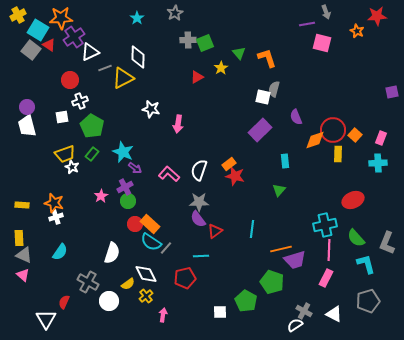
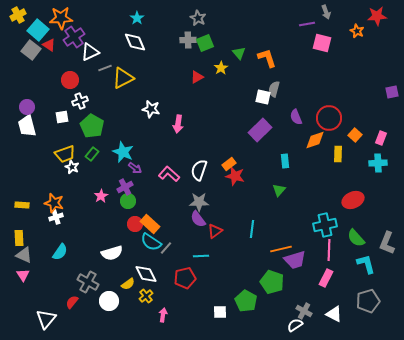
gray star at (175, 13): moved 23 px right, 5 px down; rotated 14 degrees counterclockwise
cyan square at (38, 30): rotated 10 degrees clockwise
white diamond at (138, 57): moved 3 px left, 15 px up; rotated 25 degrees counterclockwise
red circle at (333, 130): moved 4 px left, 12 px up
white semicircle at (112, 253): rotated 55 degrees clockwise
pink triangle at (23, 275): rotated 16 degrees clockwise
red semicircle at (64, 302): moved 8 px right; rotated 16 degrees clockwise
white triangle at (46, 319): rotated 10 degrees clockwise
